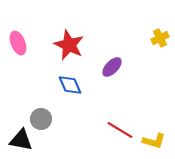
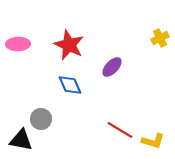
pink ellipse: moved 1 px down; rotated 70 degrees counterclockwise
yellow L-shape: moved 1 px left
